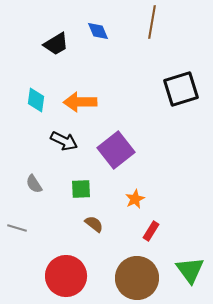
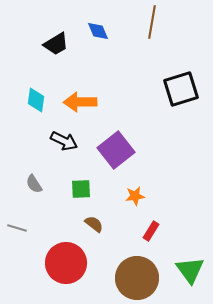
orange star: moved 3 px up; rotated 18 degrees clockwise
red circle: moved 13 px up
